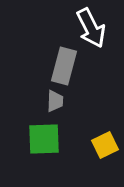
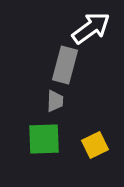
white arrow: rotated 99 degrees counterclockwise
gray rectangle: moved 1 px right, 1 px up
yellow square: moved 10 px left
